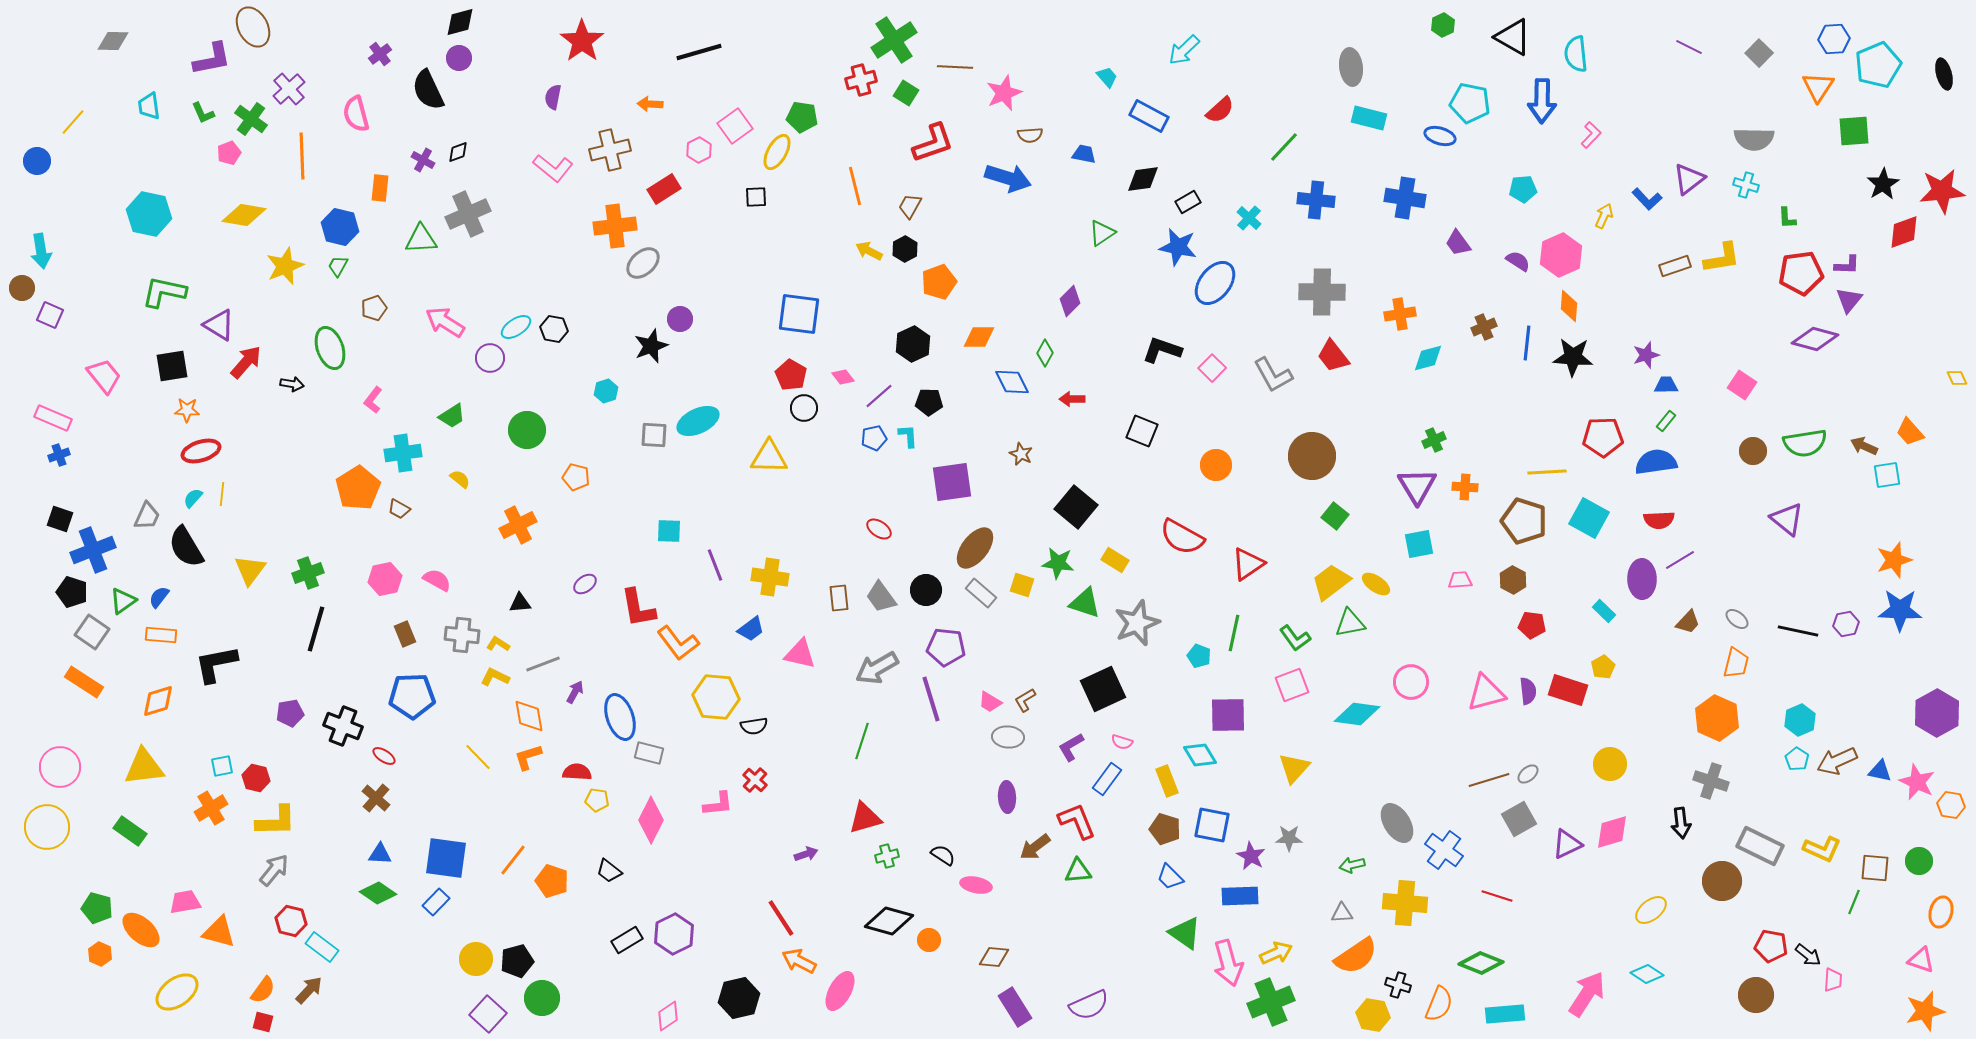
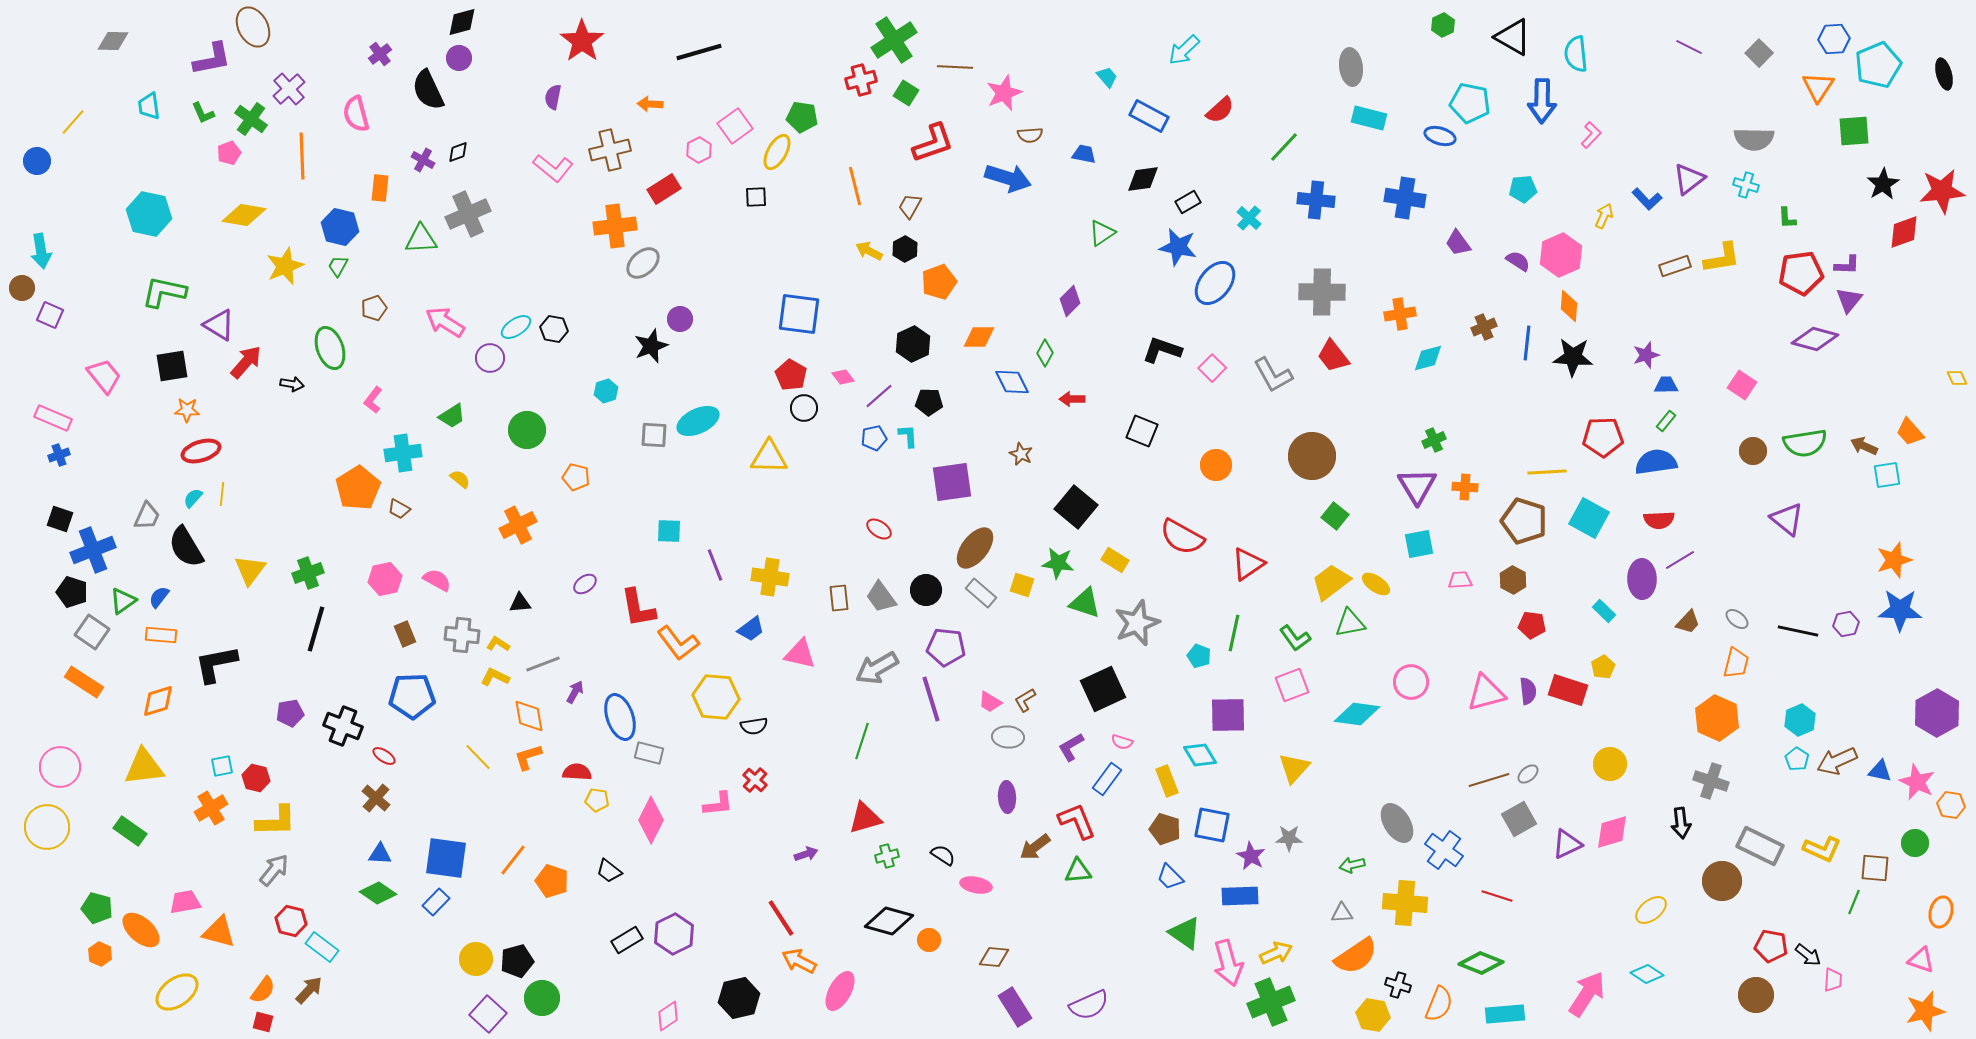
black diamond at (460, 22): moved 2 px right
green circle at (1919, 861): moved 4 px left, 18 px up
